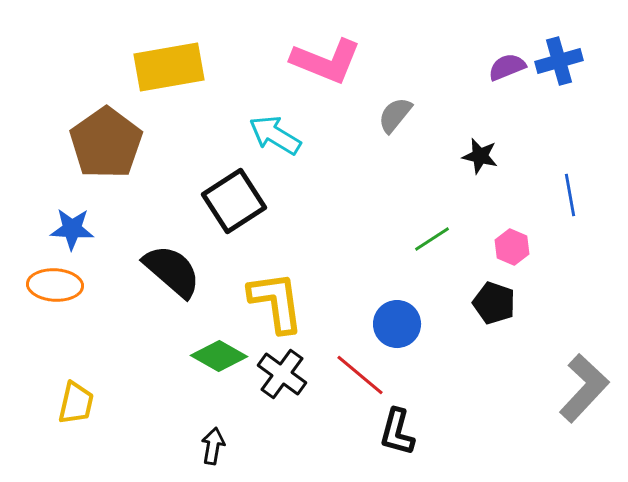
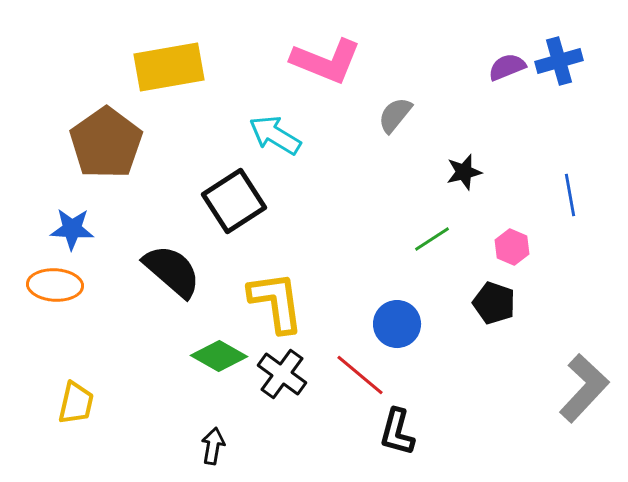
black star: moved 16 px left, 16 px down; rotated 27 degrees counterclockwise
